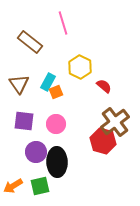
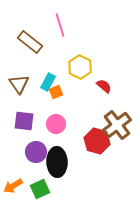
pink line: moved 3 px left, 2 px down
brown cross: moved 2 px right, 3 px down
red hexagon: moved 6 px left
green square: moved 3 px down; rotated 12 degrees counterclockwise
